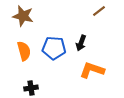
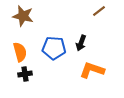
orange semicircle: moved 4 px left, 1 px down
black cross: moved 6 px left, 14 px up
